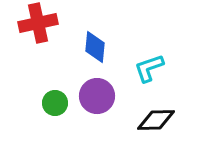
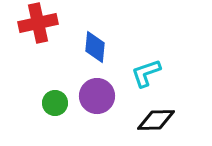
cyan L-shape: moved 3 px left, 5 px down
